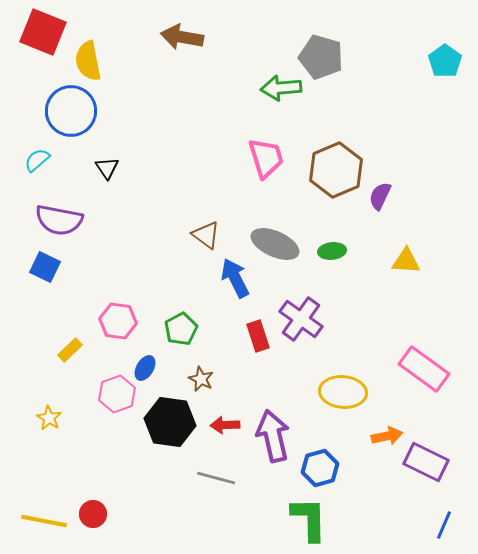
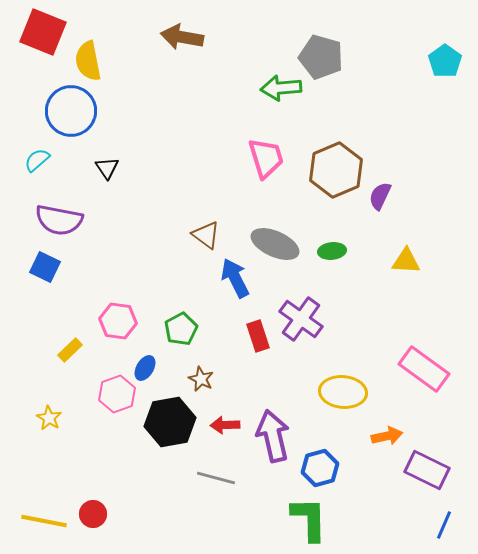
black hexagon at (170, 422): rotated 18 degrees counterclockwise
purple rectangle at (426, 462): moved 1 px right, 8 px down
